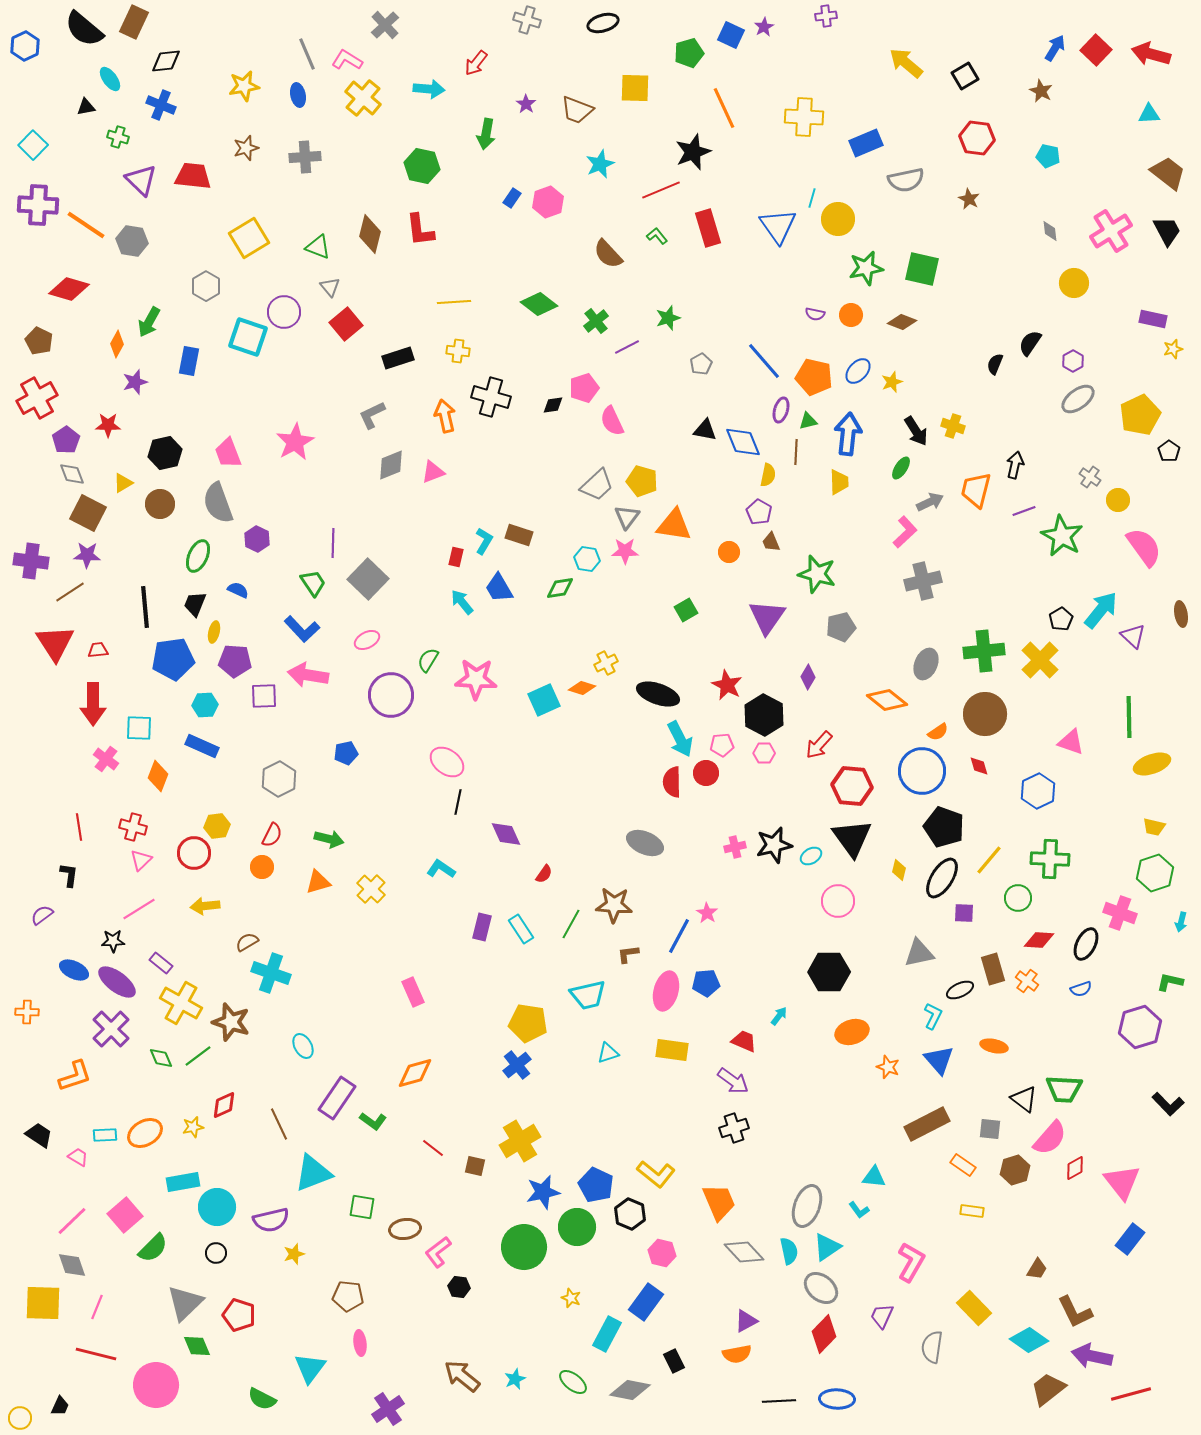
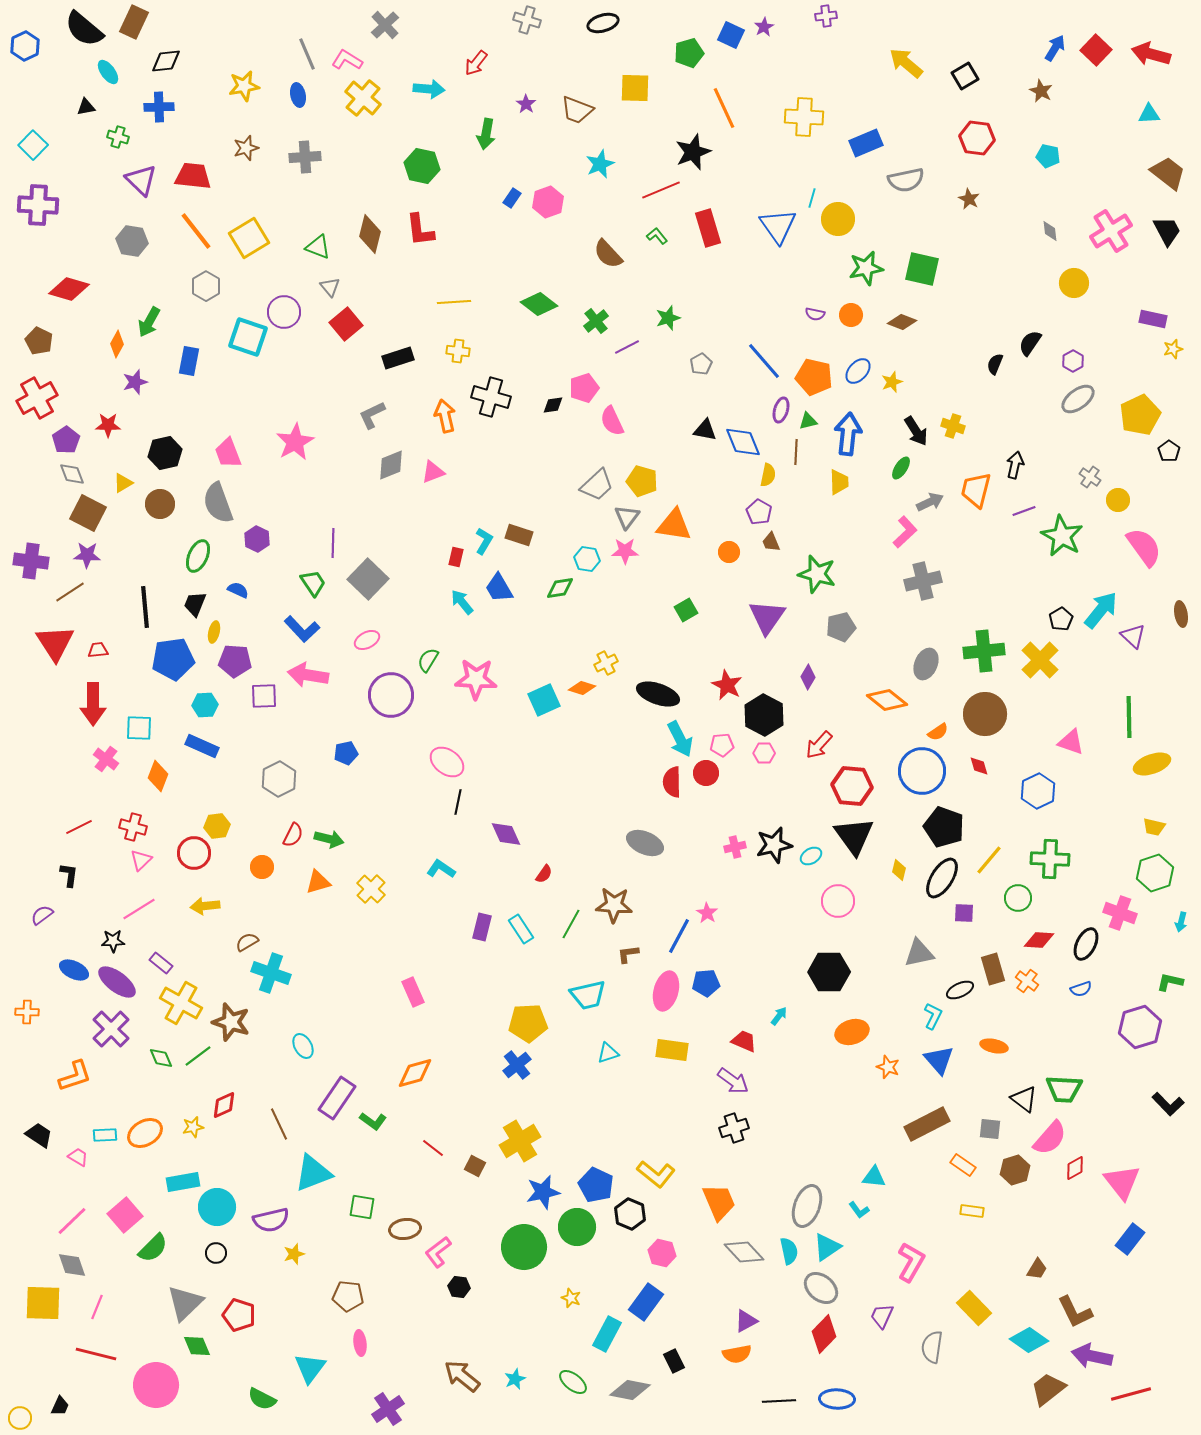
cyan ellipse at (110, 79): moved 2 px left, 7 px up
blue cross at (161, 105): moved 2 px left, 2 px down; rotated 24 degrees counterclockwise
orange line at (86, 225): moved 110 px right, 6 px down; rotated 18 degrees clockwise
red line at (79, 827): rotated 72 degrees clockwise
red semicircle at (272, 835): moved 21 px right
black triangle at (852, 838): moved 2 px right, 2 px up
yellow pentagon at (528, 1023): rotated 12 degrees counterclockwise
brown square at (475, 1166): rotated 15 degrees clockwise
